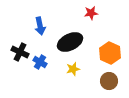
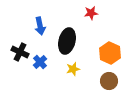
black ellipse: moved 3 px left, 1 px up; rotated 50 degrees counterclockwise
blue cross: rotated 16 degrees clockwise
